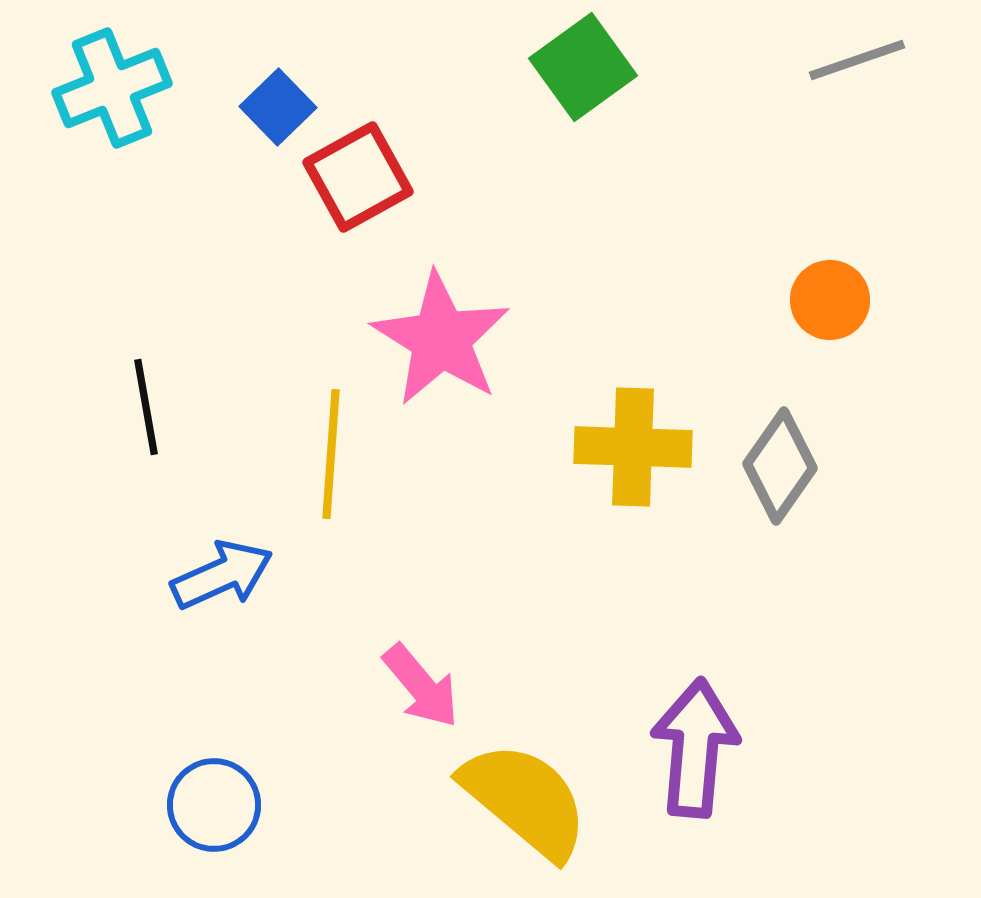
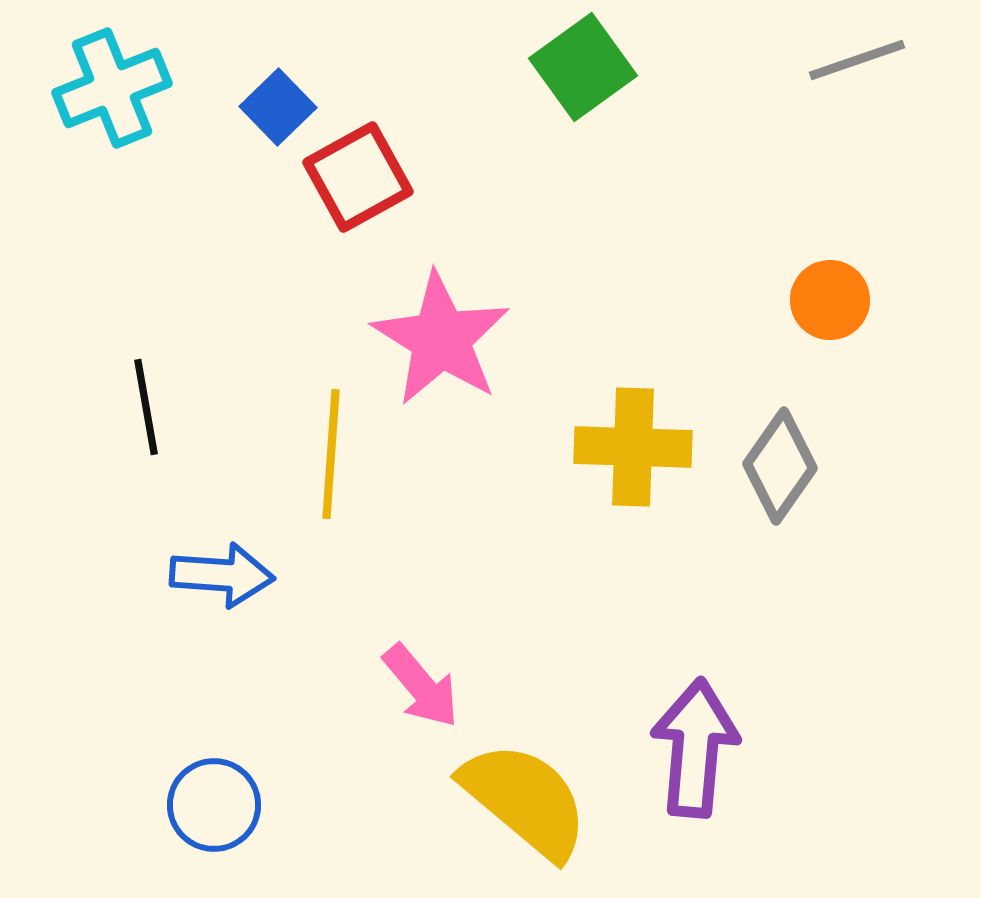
blue arrow: rotated 28 degrees clockwise
